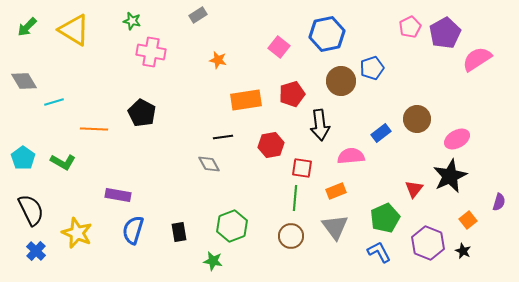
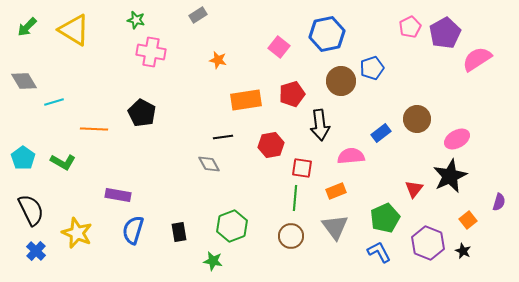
green star at (132, 21): moved 4 px right, 1 px up
